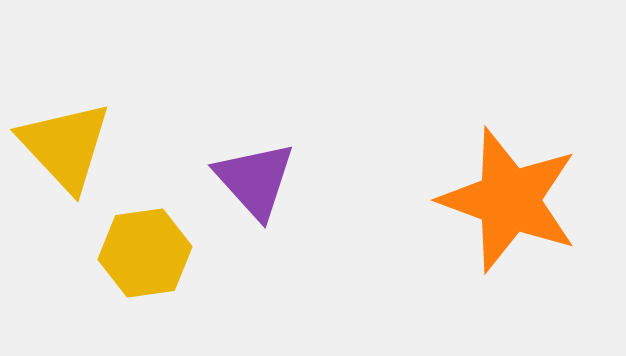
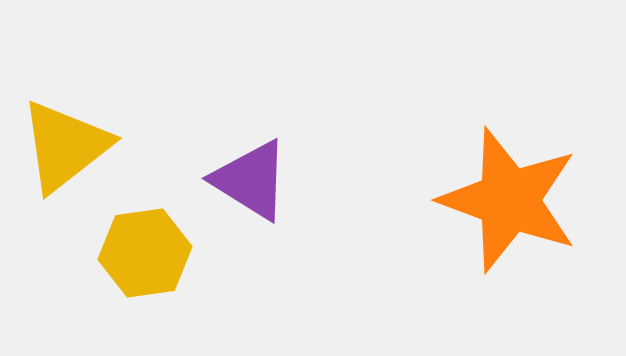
yellow triangle: rotated 35 degrees clockwise
purple triangle: moved 4 px left; rotated 16 degrees counterclockwise
